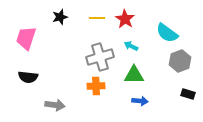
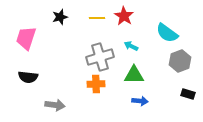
red star: moved 1 px left, 3 px up
orange cross: moved 2 px up
